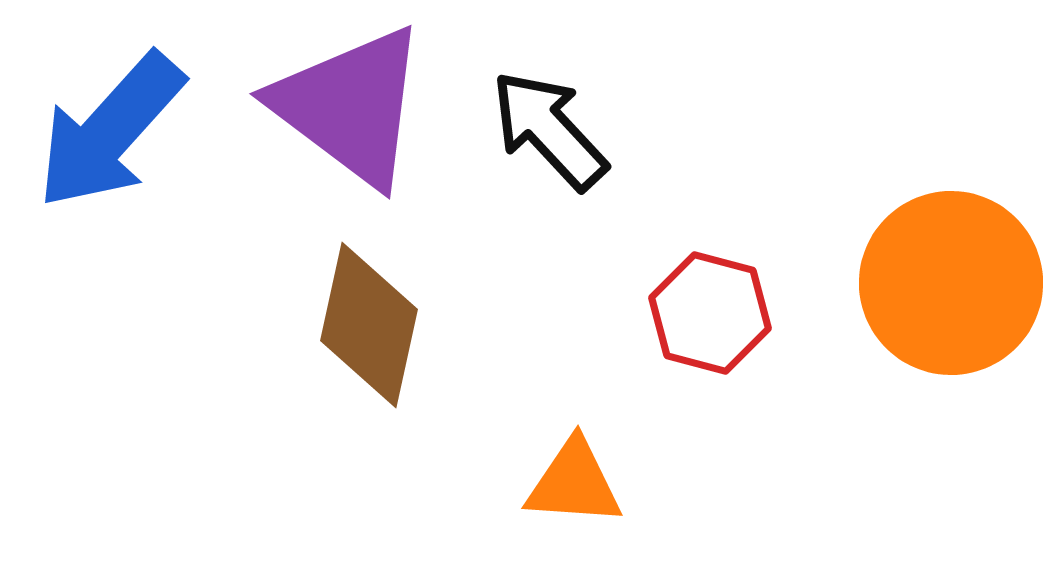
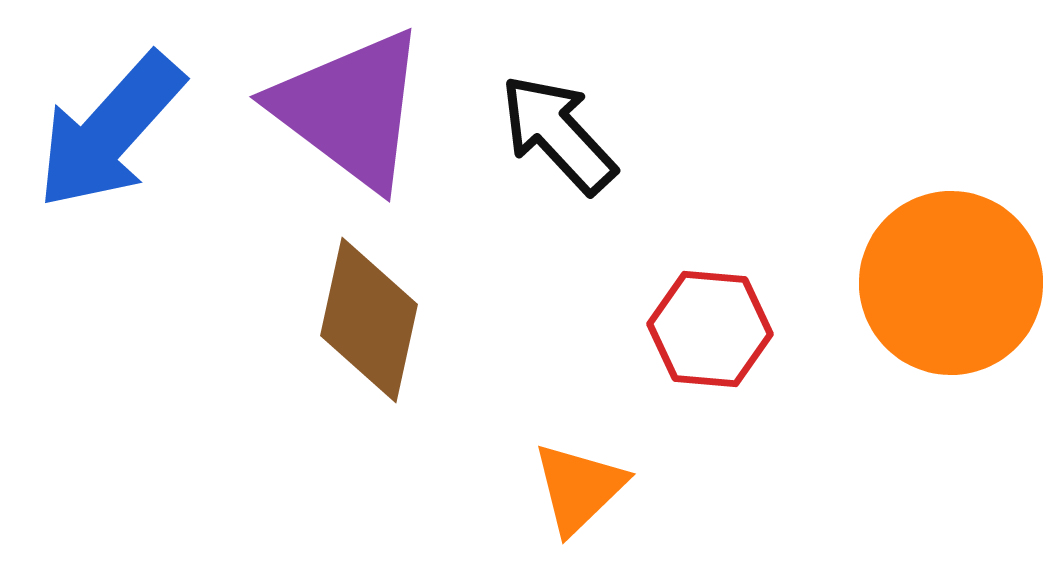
purple triangle: moved 3 px down
black arrow: moved 9 px right, 4 px down
red hexagon: moved 16 px down; rotated 10 degrees counterclockwise
brown diamond: moved 5 px up
orange triangle: moved 5 px right, 5 px down; rotated 48 degrees counterclockwise
